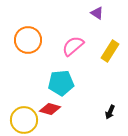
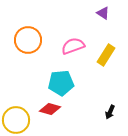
purple triangle: moved 6 px right
pink semicircle: rotated 20 degrees clockwise
yellow rectangle: moved 4 px left, 4 px down
yellow circle: moved 8 px left
